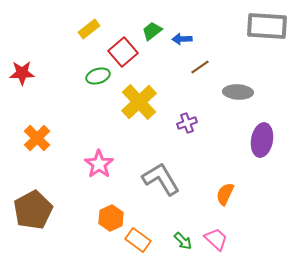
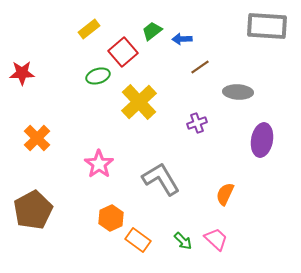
purple cross: moved 10 px right
